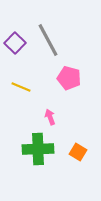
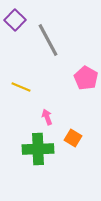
purple square: moved 23 px up
pink pentagon: moved 17 px right; rotated 15 degrees clockwise
pink arrow: moved 3 px left
orange square: moved 5 px left, 14 px up
